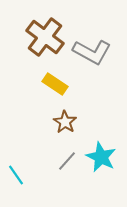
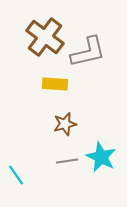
gray L-shape: moved 4 px left; rotated 42 degrees counterclockwise
yellow rectangle: rotated 30 degrees counterclockwise
brown star: moved 2 px down; rotated 25 degrees clockwise
gray line: rotated 40 degrees clockwise
